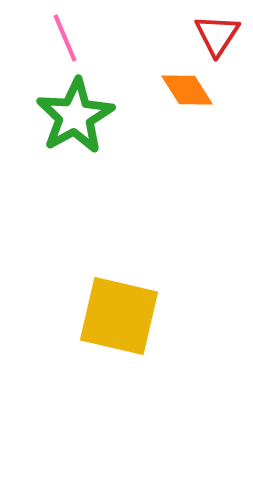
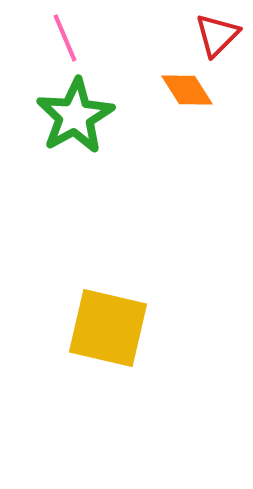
red triangle: rotated 12 degrees clockwise
yellow square: moved 11 px left, 12 px down
